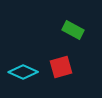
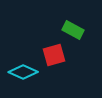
red square: moved 7 px left, 12 px up
